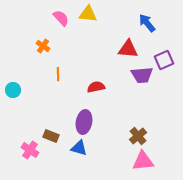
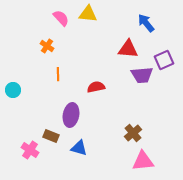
blue arrow: moved 1 px left
orange cross: moved 4 px right
purple ellipse: moved 13 px left, 7 px up
brown cross: moved 5 px left, 3 px up
